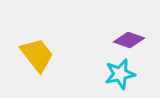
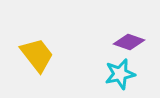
purple diamond: moved 2 px down
